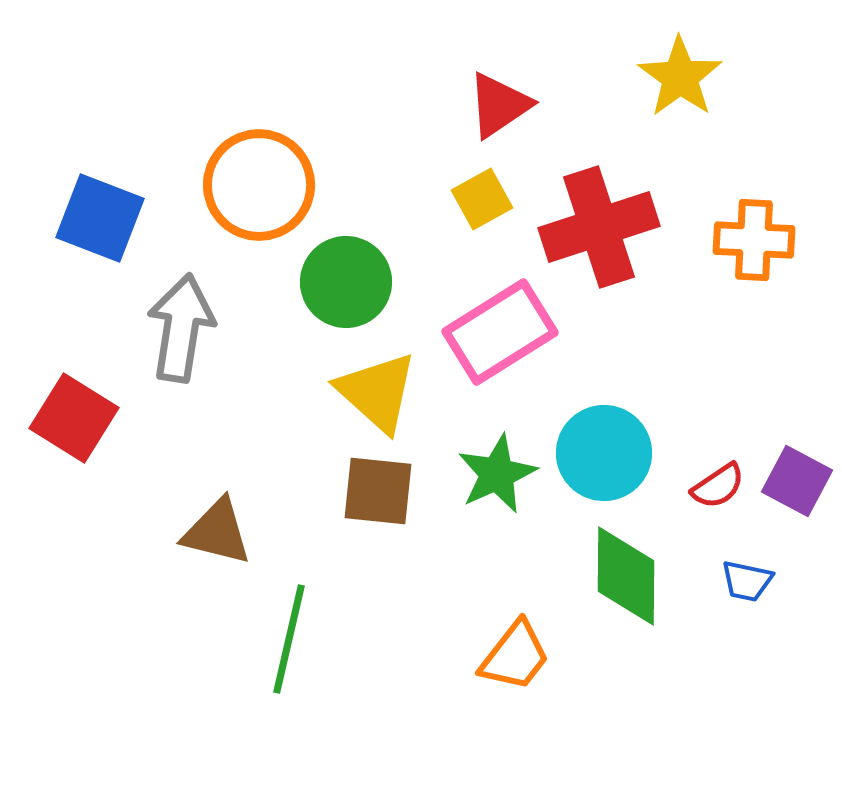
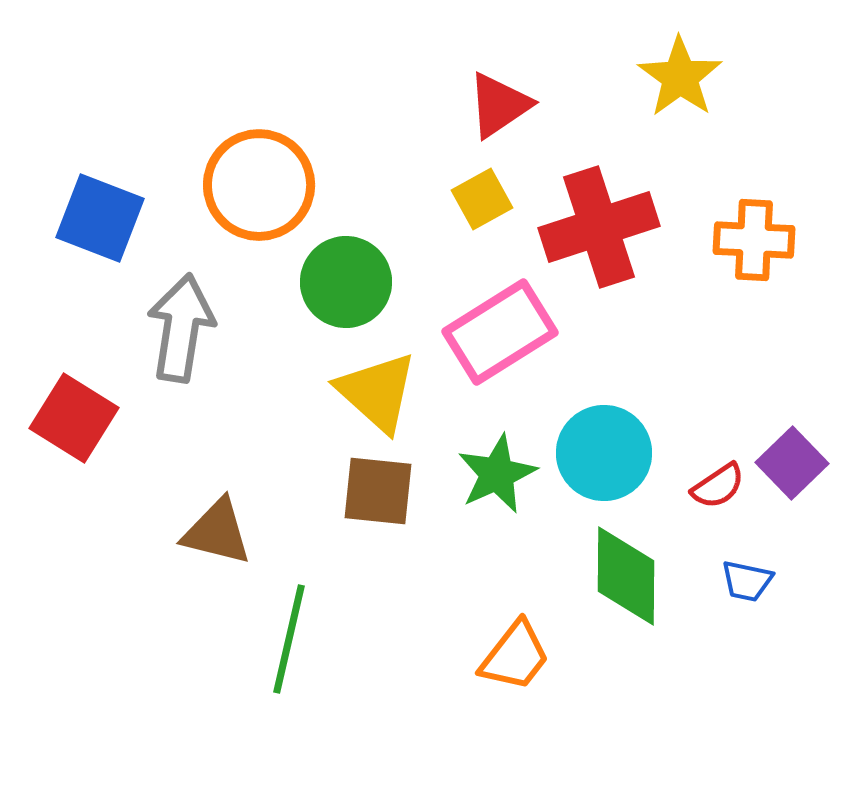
purple square: moved 5 px left, 18 px up; rotated 18 degrees clockwise
